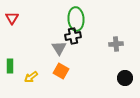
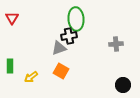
black cross: moved 4 px left
gray triangle: rotated 42 degrees clockwise
black circle: moved 2 px left, 7 px down
